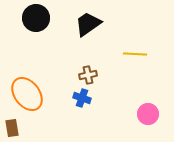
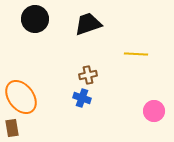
black circle: moved 1 px left, 1 px down
black trapezoid: rotated 16 degrees clockwise
yellow line: moved 1 px right
orange ellipse: moved 6 px left, 3 px down
pink circle: moved 6 px right, 3 px up
